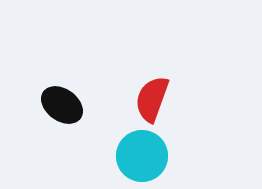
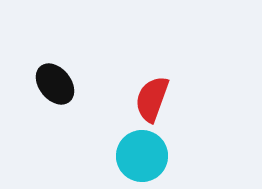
black ellipse: moved 7 px left, 21 px up; rotated 15 degrees clockwise
